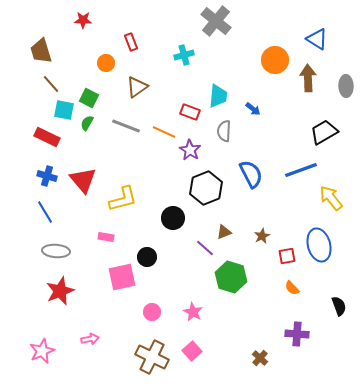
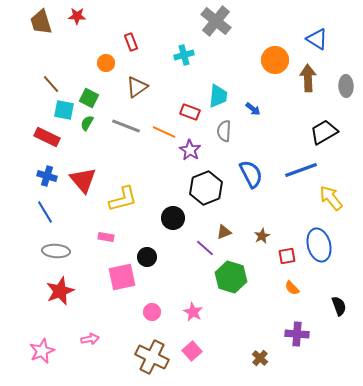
red star at (83, 20): moved 6 px left, 4 px up
brown trapezoid at (41, 51): moved 29 px up
